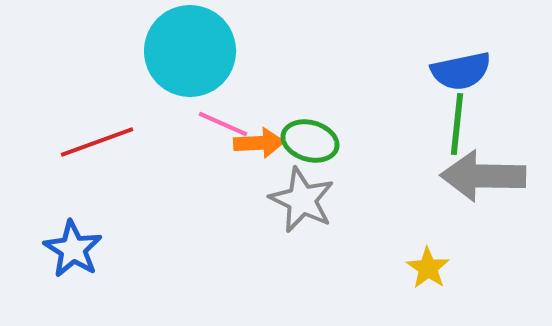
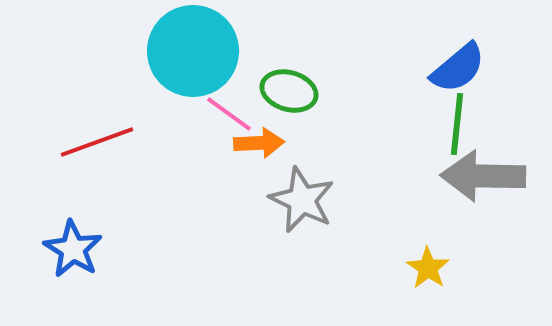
cyan circle: moved 3 px right
blue semicircle: moved 3 px left, 3 px up; rotated 28 degrees counterclockwise
pink line: moved 6 px right, 10 px up; rotated 12 degrees clockwise
green ellipse: moved 21 px left, 50 px up
